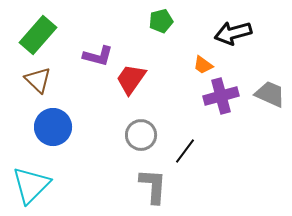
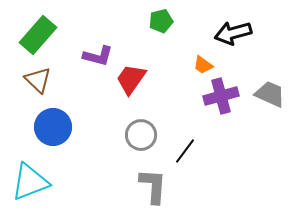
cyan triangle: moved 1 px left, 3 px up; rotated 24 degrees clockwise
